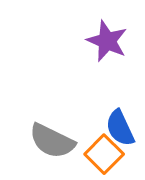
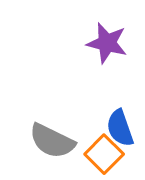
purple star: moved 2 px down; rotated 9 degrees counterclockwise
blue semicircle: rotated 6 degrees clockwise
